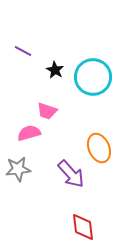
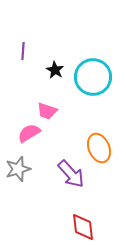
purple line: rotated 66 degrees clockwise
pink semicircle: rotated 15 degrees counterclockwise
gray star: rotated 10 degrees counterclockwise
